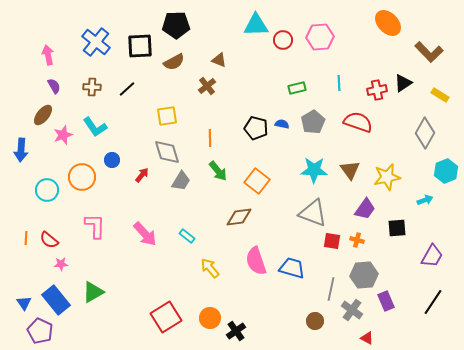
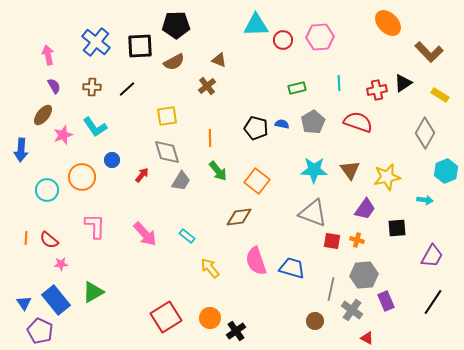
cyan arrow at (425, 200): rotated 28 degrees clockwise
